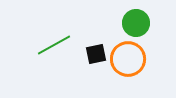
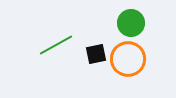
green circle: moved 5 px left
green line: moved 2 px right
